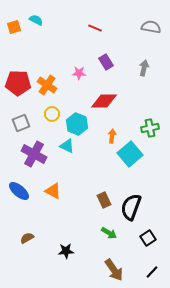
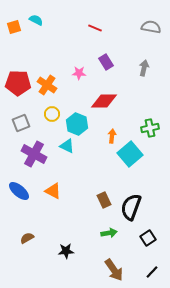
green arrow: rotated 42 degrees counterclockwise
